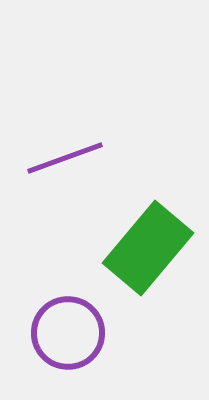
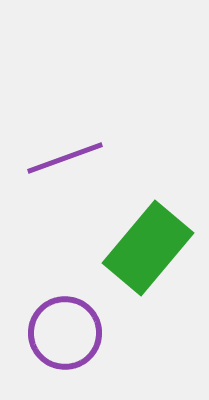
purple circle: moved 3 px left
